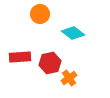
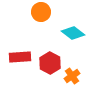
orange circle: moved 1 px right, 2 px up
red hexagon: rotated 20 degrees counterclockwise
orange cross: moved 3 px right, 2 px up
